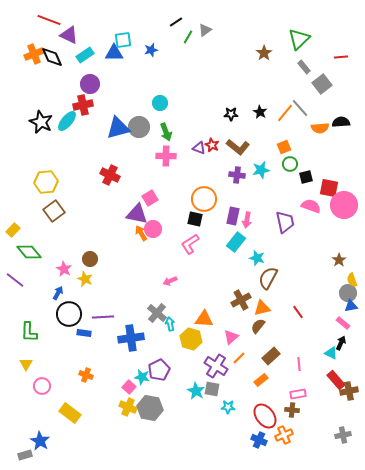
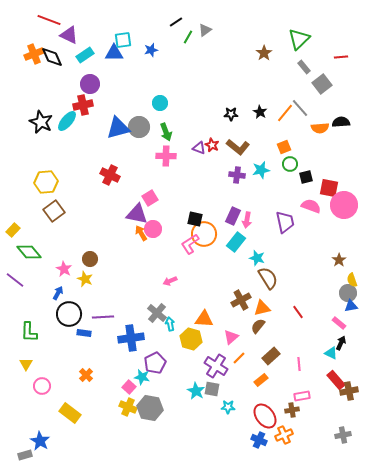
orange circle at (204, 199): moved 35 px down
purple rectangle at (233, 216): rotated 12 degrees clockwise
brown semicircle at (268, 278): rotated 120 degrees clockwise
pink rectangle at (343, 323): moved 4 px left
purple pentagon at (159, 370): moved 4 px left, 7 px up
orange cross at (86, 375): rotated 24 degrees clockwise
pink rectangle at (298, 394): moved 4 px right, 2 px down
brown cross at (292, 410): rotated 16 degrees counterclockwise
